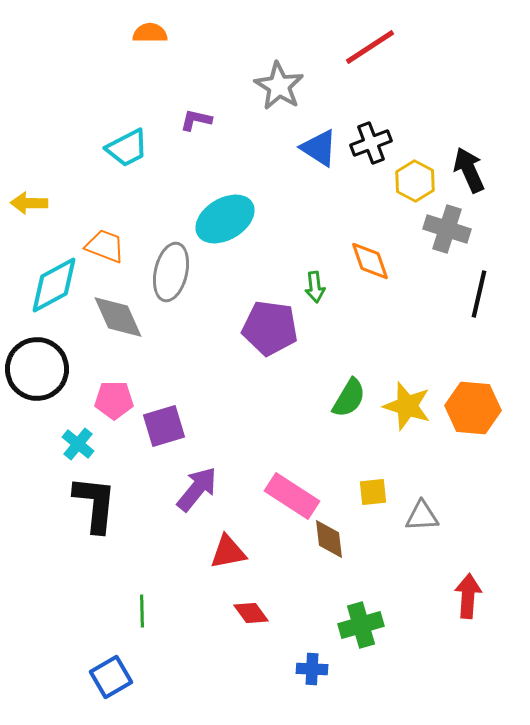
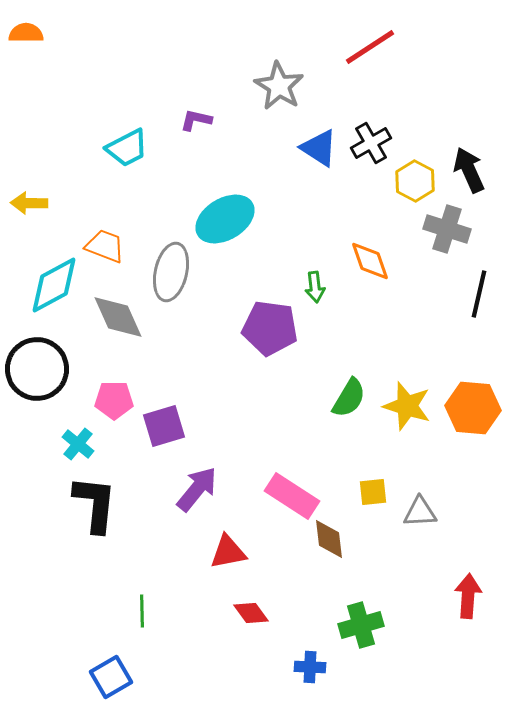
orange semicircle: moved 124 px left
black cross: rotated 9 degrees counterclockwise
gray triangle: moved 2 px left, 4 px up
blue cross: moved 2 px left, 2 px up
